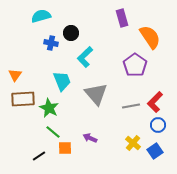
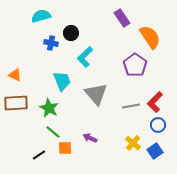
purple rectangle: rotated 18 degrees counterclockwise
orange triangle: rotated 40 degrees counterclockwise
brown rectangle: moved 7 px left, 4 px down
black line: moved 1 px up
